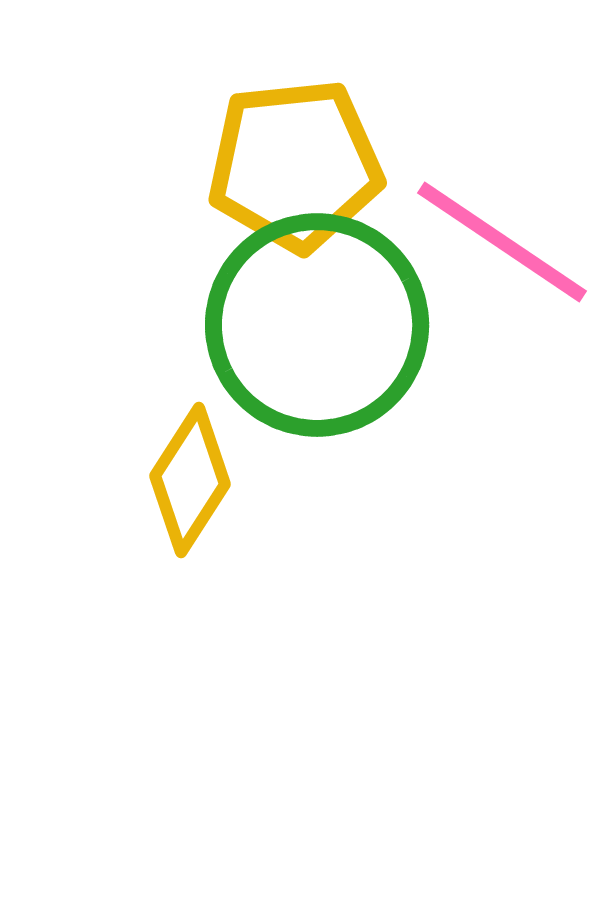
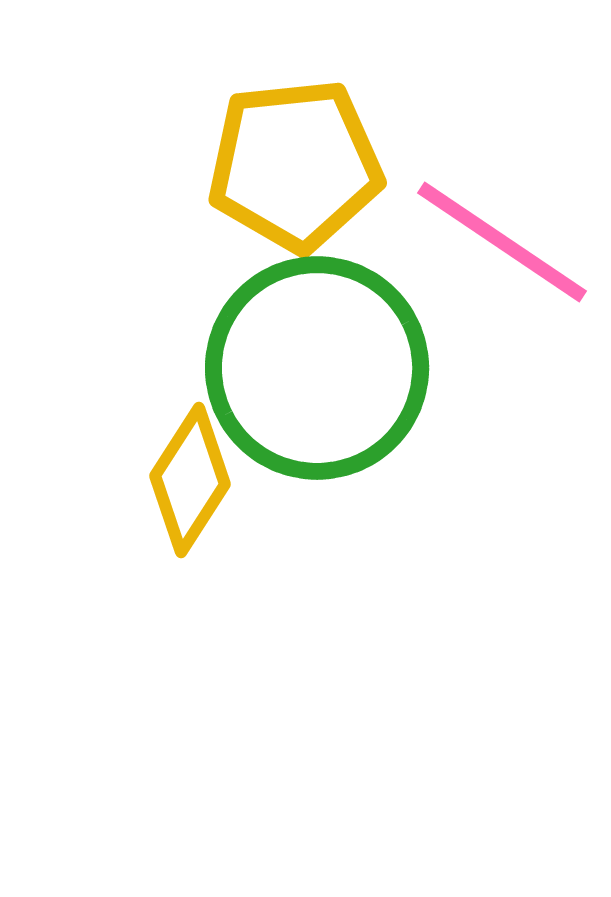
green circle: moved 43 px down
